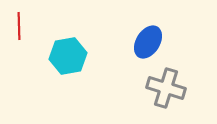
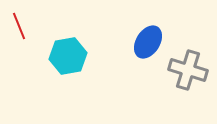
red line: rotated 20 degrees counterclockwise
gray cross: moved 22 px right, 18 px up
